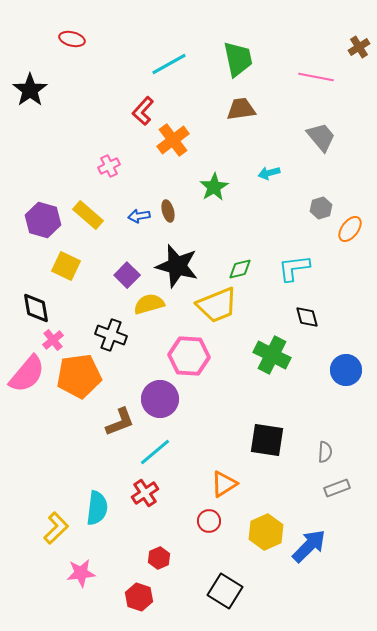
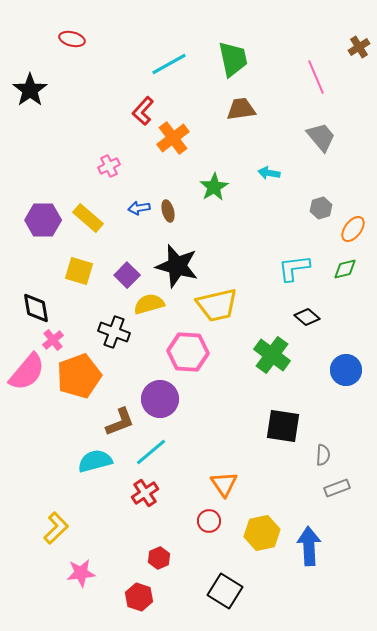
green trapezoid at (238, 59): moved 5 px left
pink line at (316, 77): rotated 56 degrees clockwise
orange cross at (173, 140): moved 2 px up
cyan arrow at (269, 173): rotated 25 degrees clockwise
yellow rectangle at (88, 215): moved 3 px down
blue arrow at (139, 216): moved 8 px up
purple hexagon at (43, 220): rotated 16 degrees counterclockwise
orange ellipse at (350, 229): moved 3 px right
yellow square at (66, 266): moved 13 px right, 5 px down; rotated 8 degrees counterclockwise
green diamond at (240, 269): moved 105 px right
yellow trapezoid at (217, 305): rotated 9 degrees clockwise
black diamond at (307, 317): rotated 35 degrees counterclockwise
black cross at (111, 335): moved 3 px right, 3 px up
green cross at (272, 355): rotated 9 degrees clockwise
pink hexagon at (189, 356): moved 1 px left, 4 px up
pink semicircle at (27, 374): moved 2 px up
orange pentagon at (79, 376): rotated 12 degrees counterclockwise
black square at (267, 440): moved 16 px right, 14 px up
cyan line at (155, 452): moved 4 px left
gray semicircle at (325, 452): moved 2 px left, 3 px down
orange triangle at (224, 484): rotated 32 degrees counterclockwise
cyan semicircle at (97, 508): moved 2 px left, 47 px up; rotated 112 degrees counterclockwise
yellow hexagon at (266, 532): moved 4 px left, 1 px down; rotated 12 degrees clockwise
blue arrow at (309, 546): rotated 48 degrees counterclockwise
